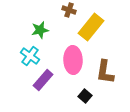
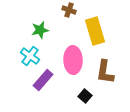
yellow rectangle: moved 4 px right, 4 px down; rotated 56 degrees counterclockwise
